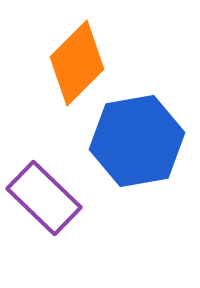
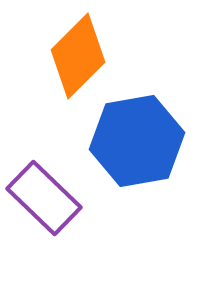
orange diamond: moved 1 px right, 7 px up
